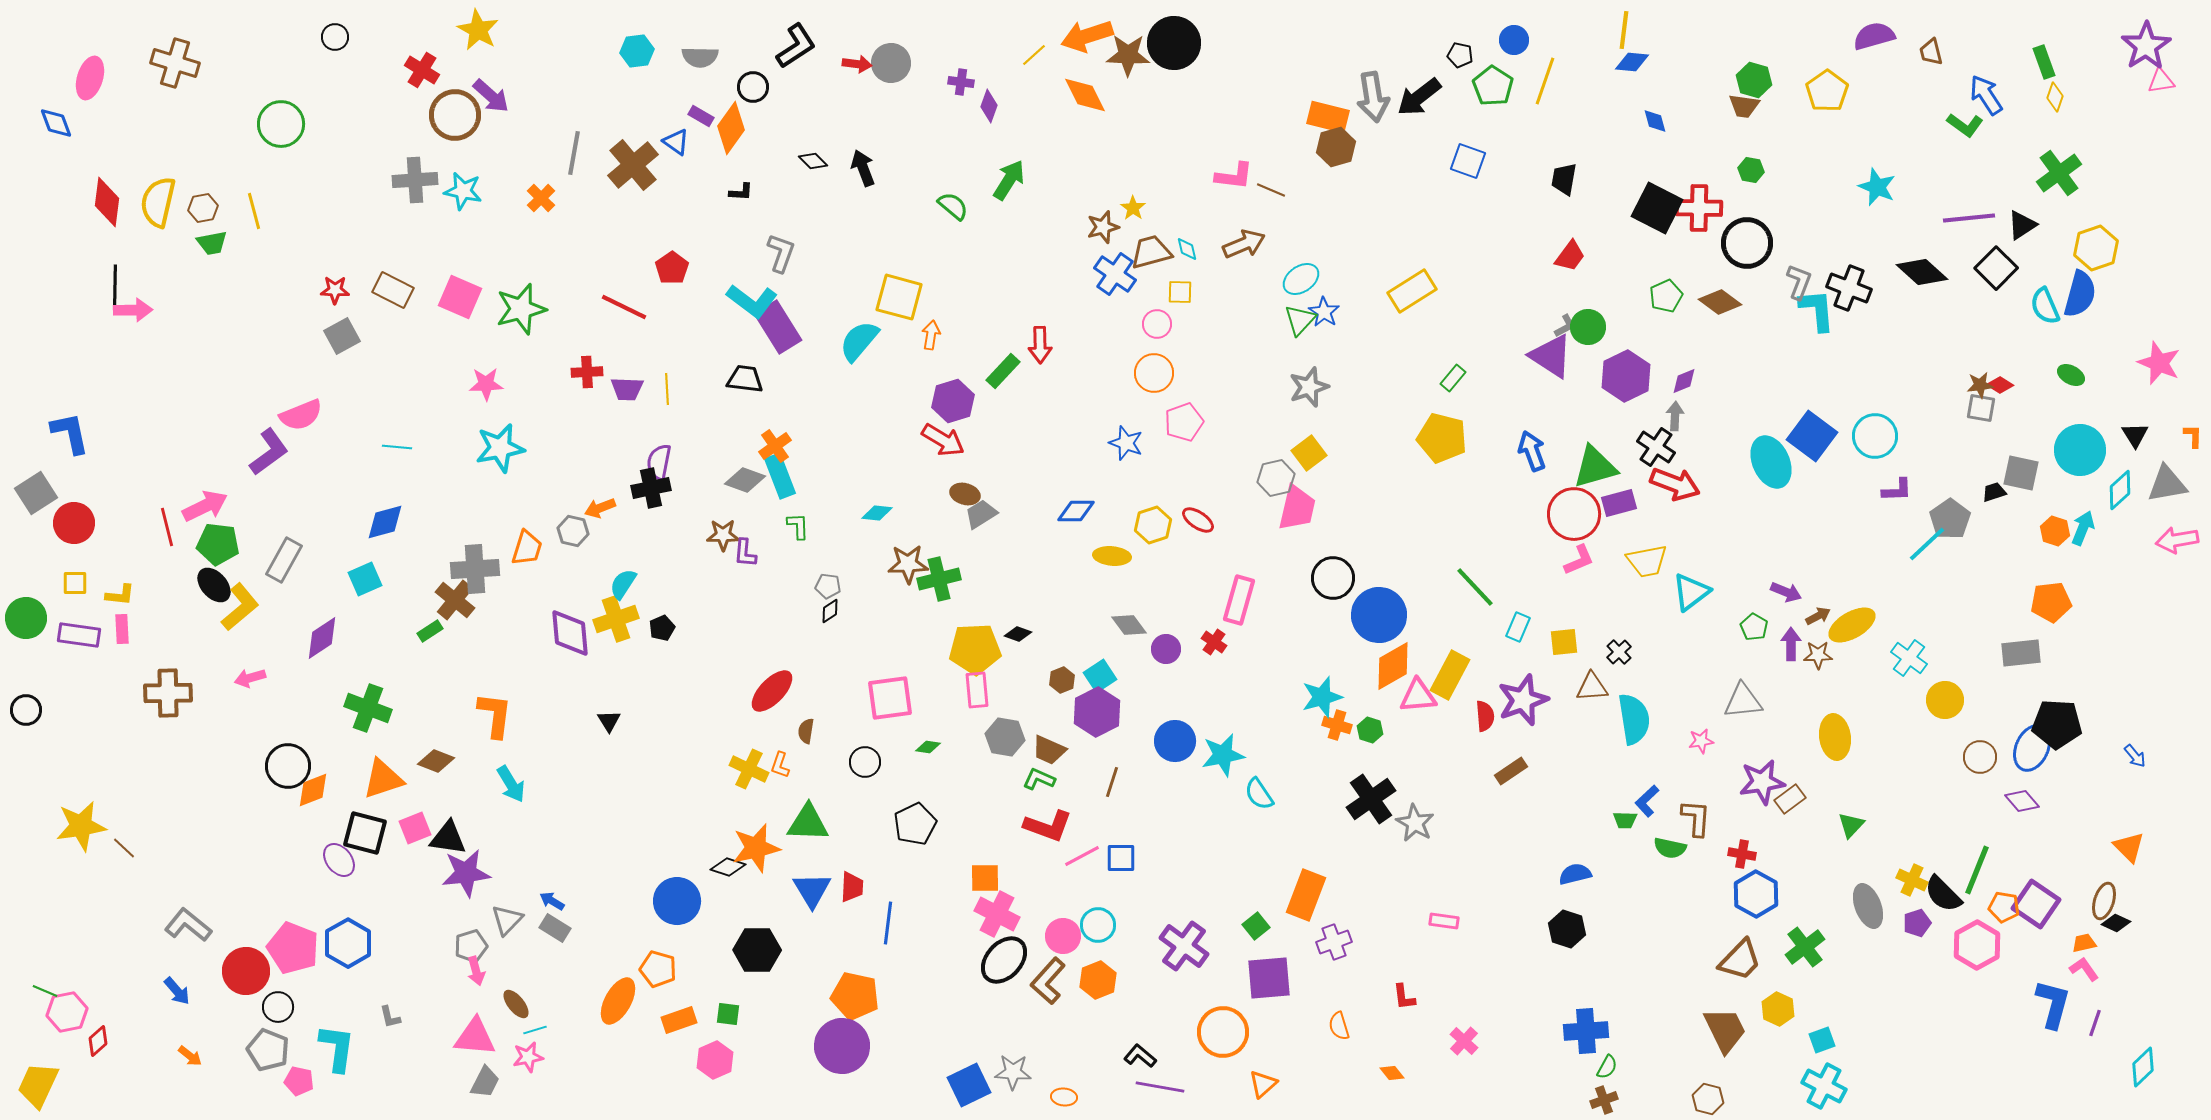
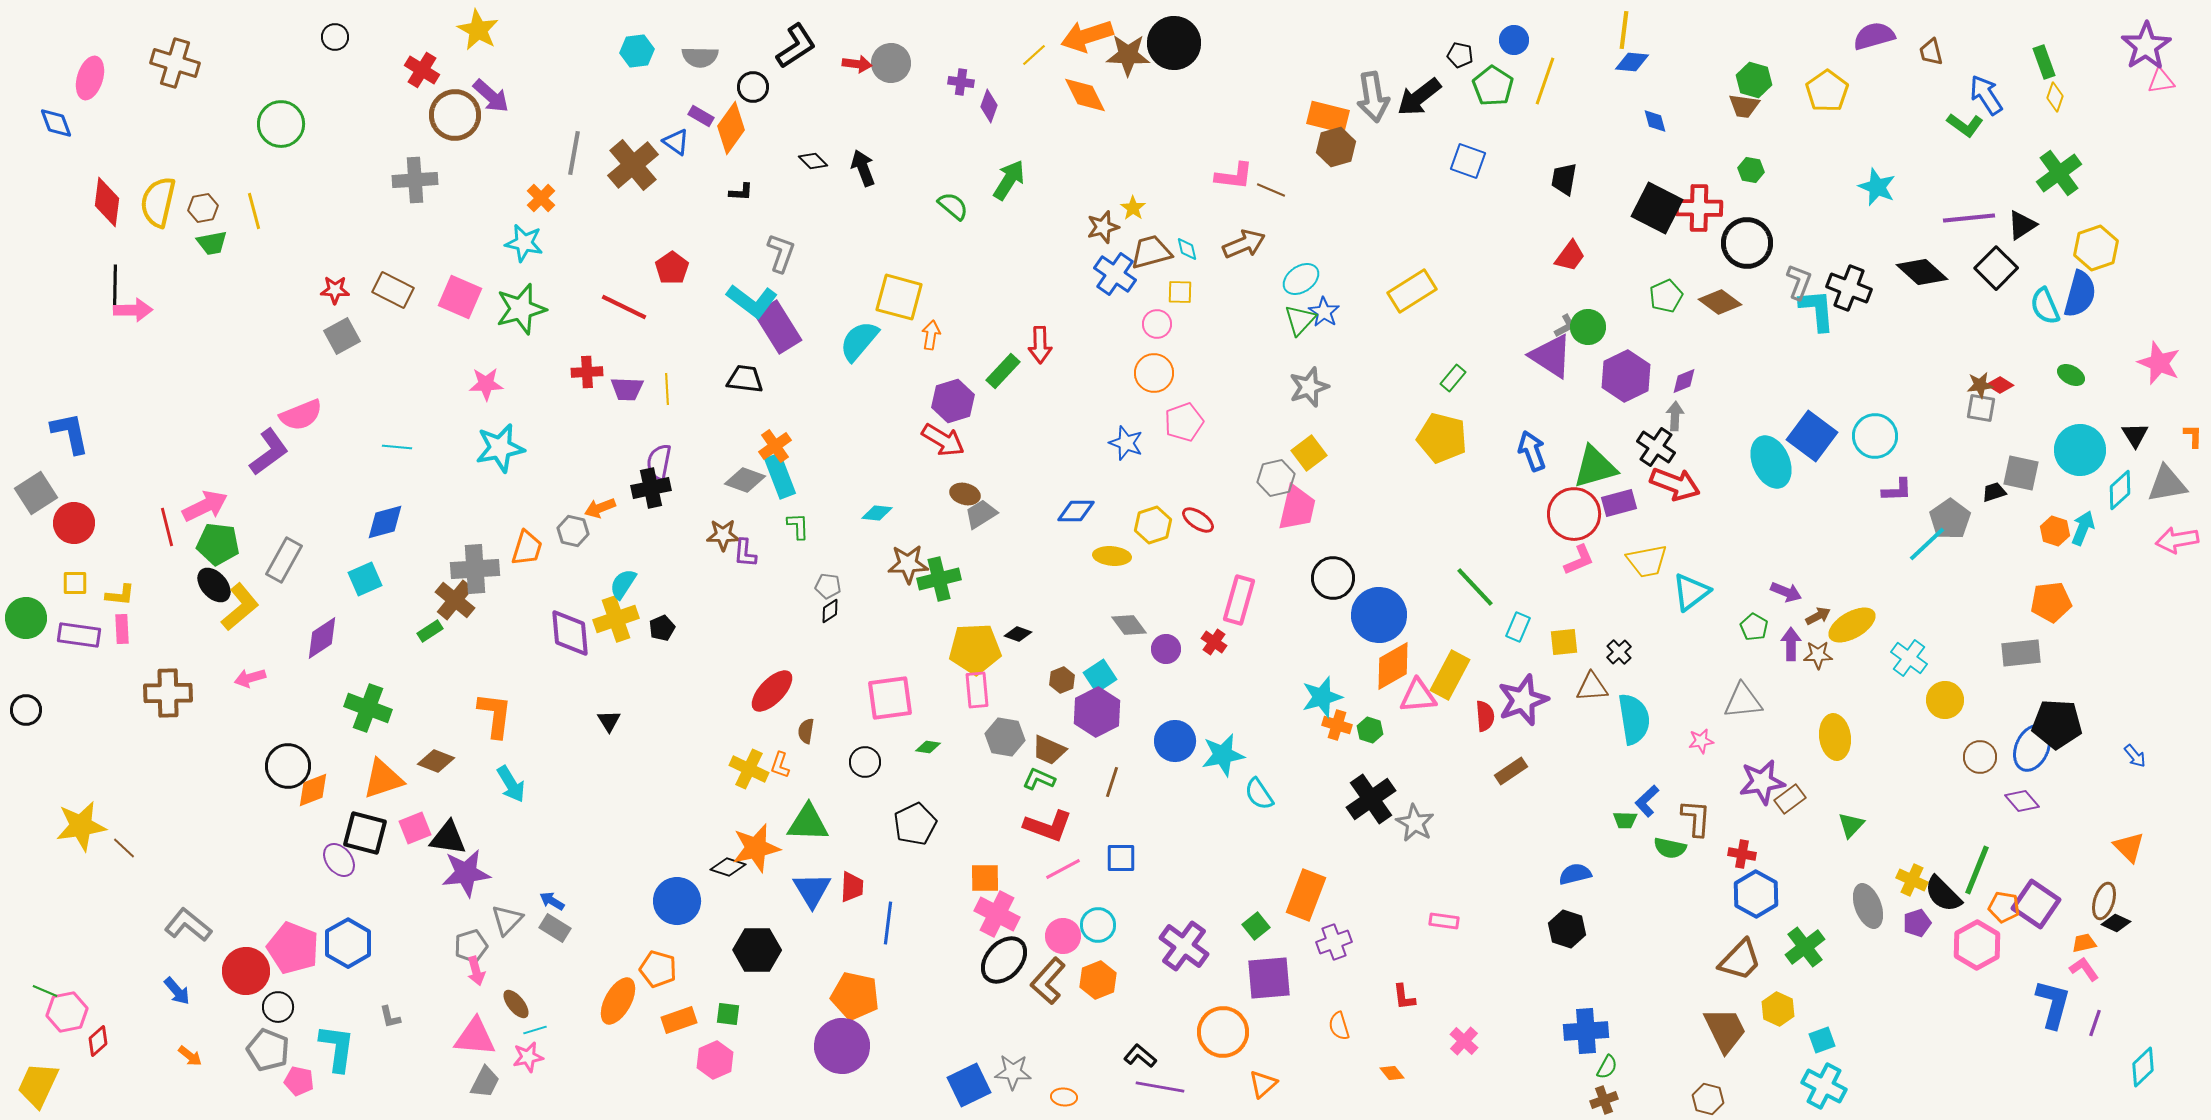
cyan star at (463, 191): moved 61 px right, 52 px down
pink line at (1082, 856): moved 19 px left, 13 px down
